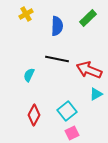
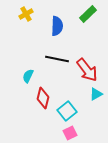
green rectangle: moved 4 px up
red arrow: moved 2 px left; rotated 150 degrees counterclockwise
cyan semicircle: moved 1 px left, 1 px down
red diamond: moved 9 px right, 17 px up; rotated 15 degrees counterclockwise
pink square: moved 2 px left
